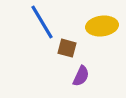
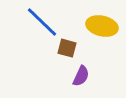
blue line: rotated 15 degrees counterclockwise
yellow ellipse: rotated 20 degrees clockwise
